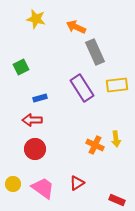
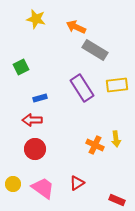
gray rectangle: moved 2 px up; rotated 35 degrees counterclockwise
